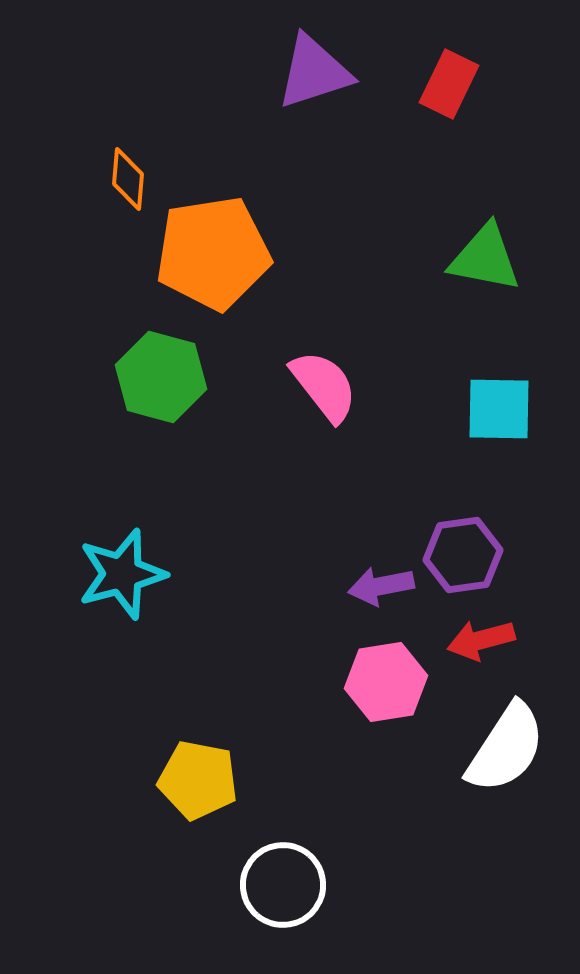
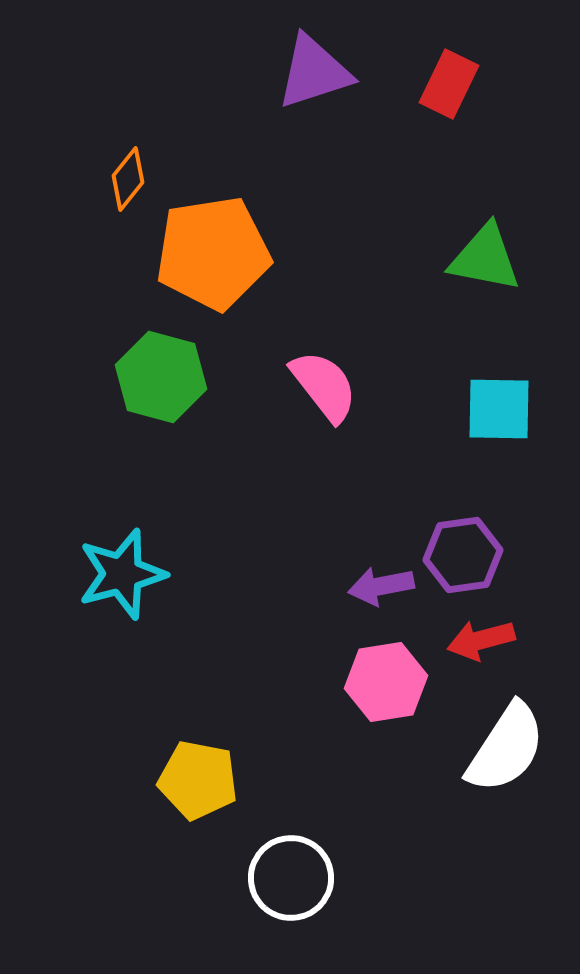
orange diamond: rotated 34 degrees clockwise
white circle: moved 8 px right, 7 px up
